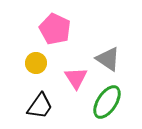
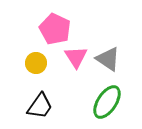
pink triangle: moved 21 px up
